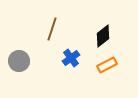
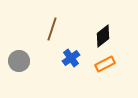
orange rectangle: moved 2 px left, 1 px up
